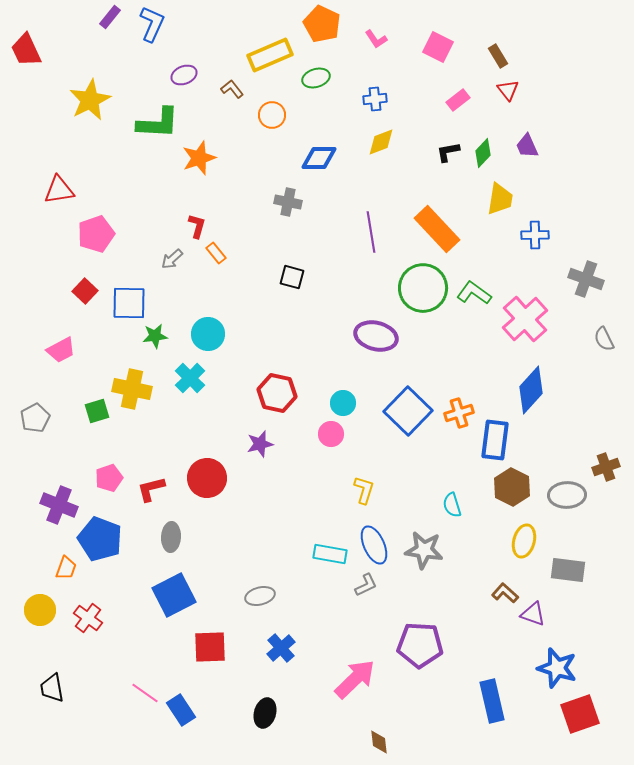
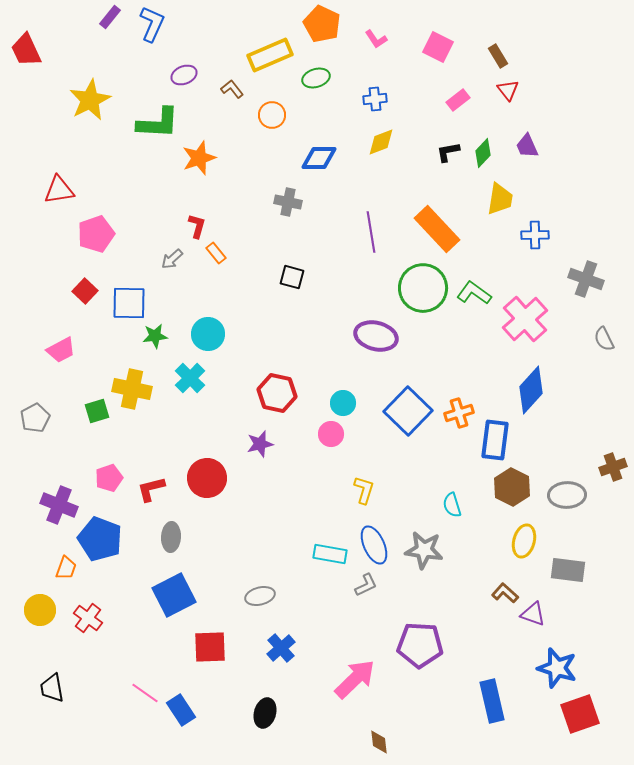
brown cross at (606, 467): moved 7 px right
